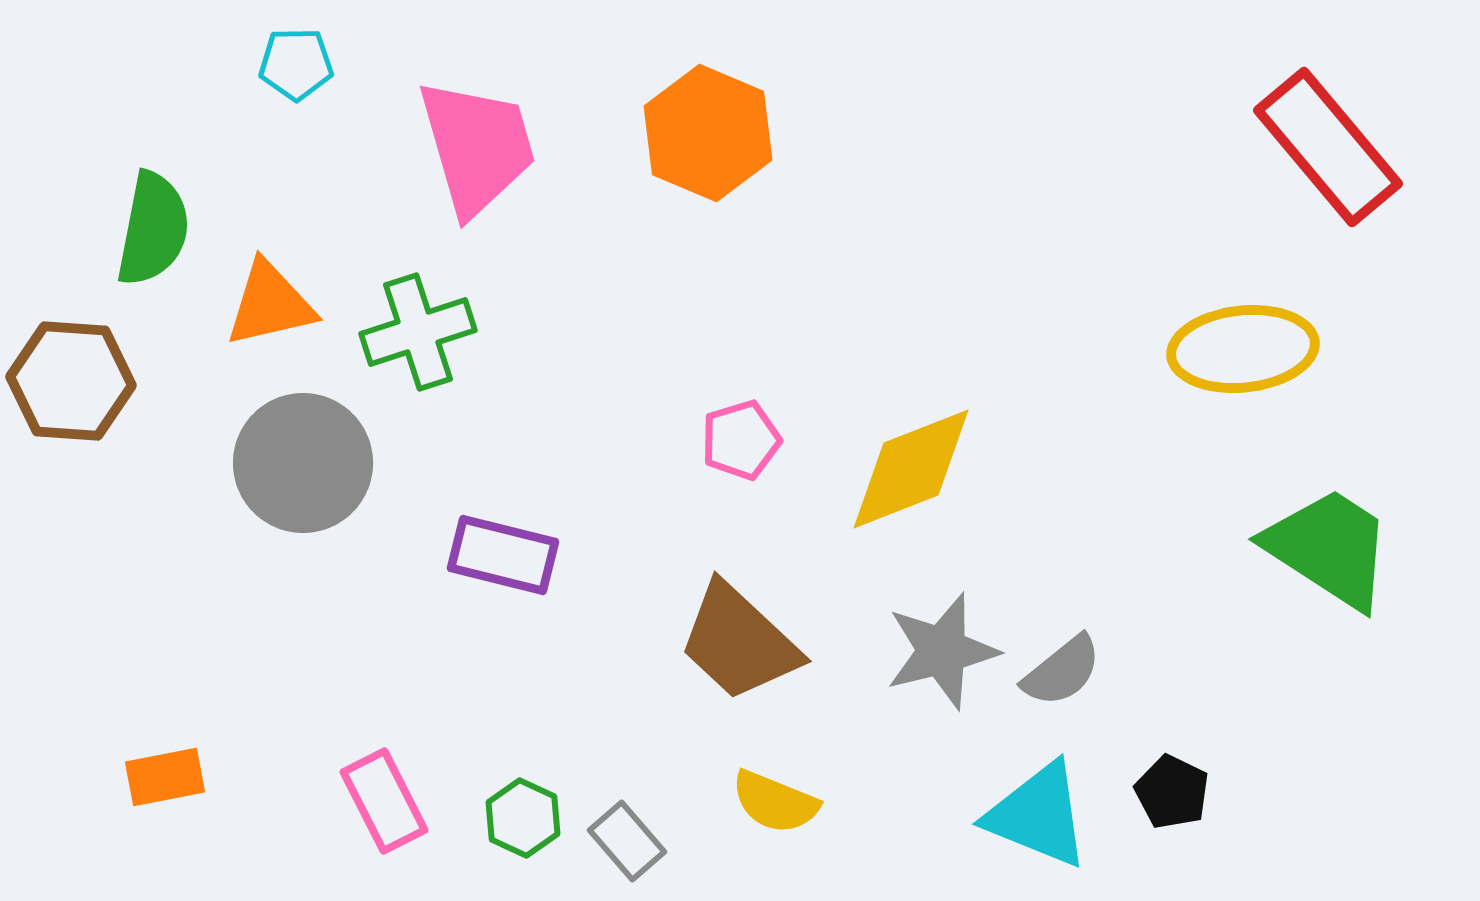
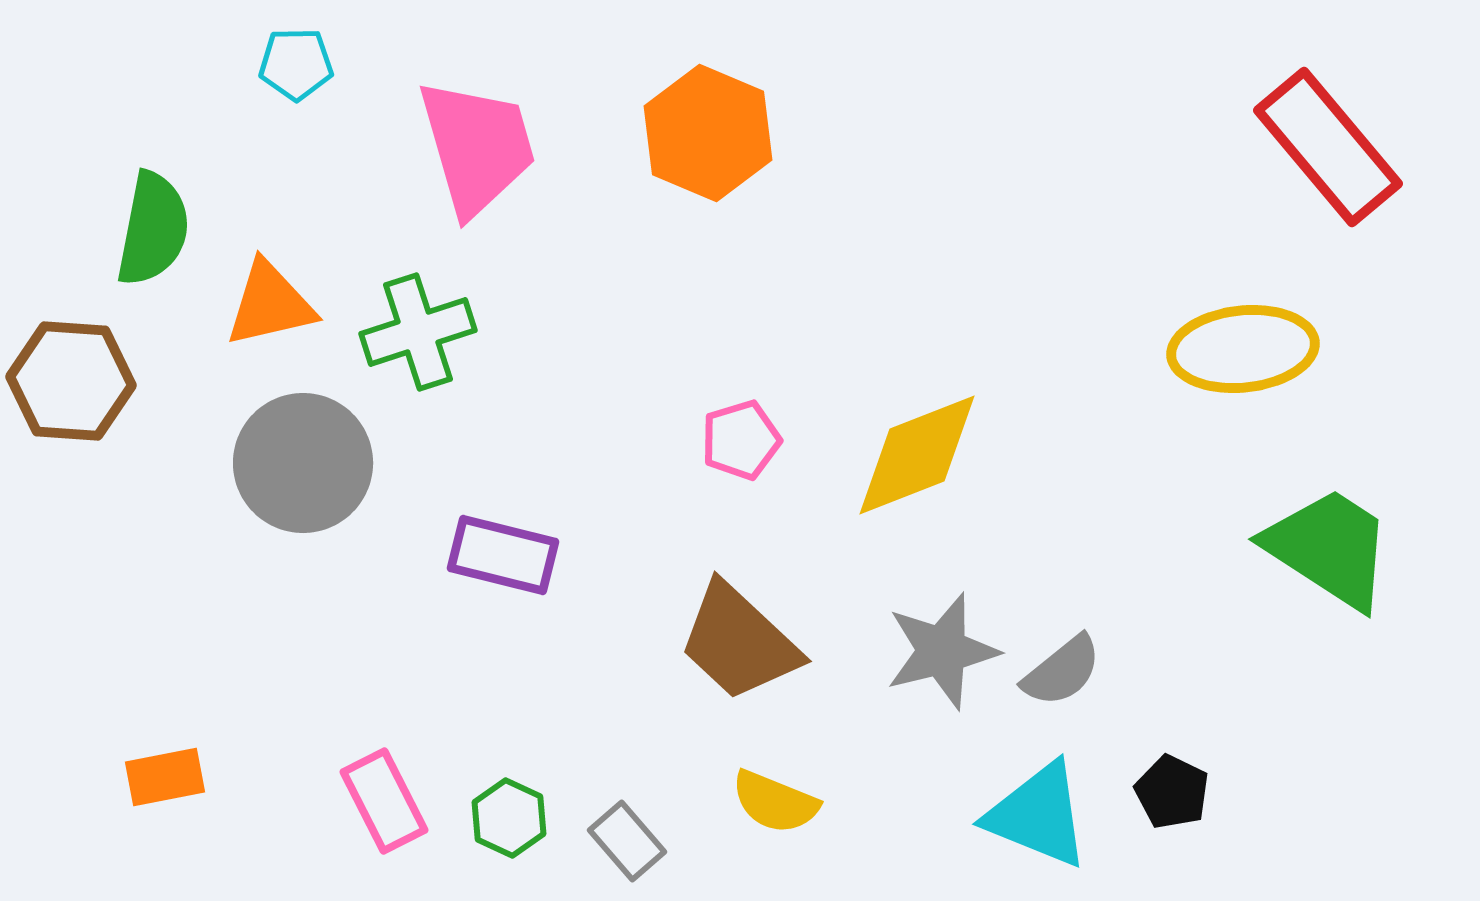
yellow diamond: moved 6 px right, 14 px up
green hexagon: moved 14 px left
